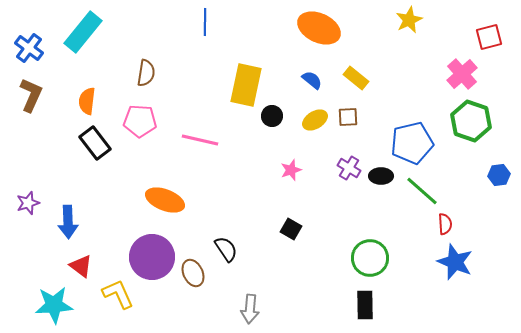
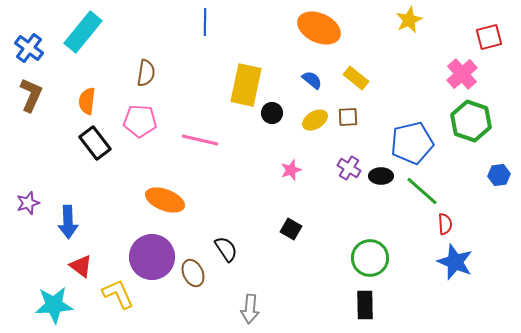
black circle at (272, 116): moved 3 px up
